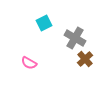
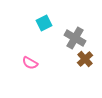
pink semicircle: moved 1 px right
